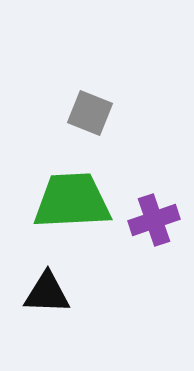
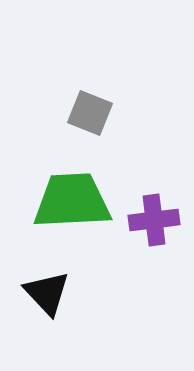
purple cross: rotated 12 degrees clockwise
black triangle: rotated 45 degrees clockwise
